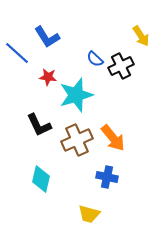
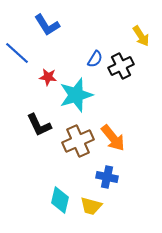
blue L-shape: moved 12 px up
blue semicircle: rotated 102 degrees counterclockwise
brown cross: moved 1 px right, 1 px down
cyan diamond: moved 19 px right, 21 px down
yellow trapezoid: moved 2 px right, 8 px up
